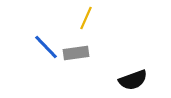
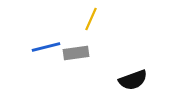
yellow line: moved 5 px right, 1 px down
blue line: rotated 60 degrees counterclockwise
